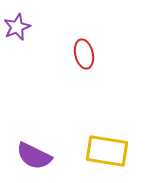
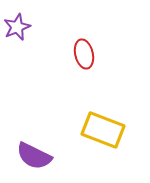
yellow rectangle: moved 4 px left, 21 px up; rotated 12 degrees clockwise
